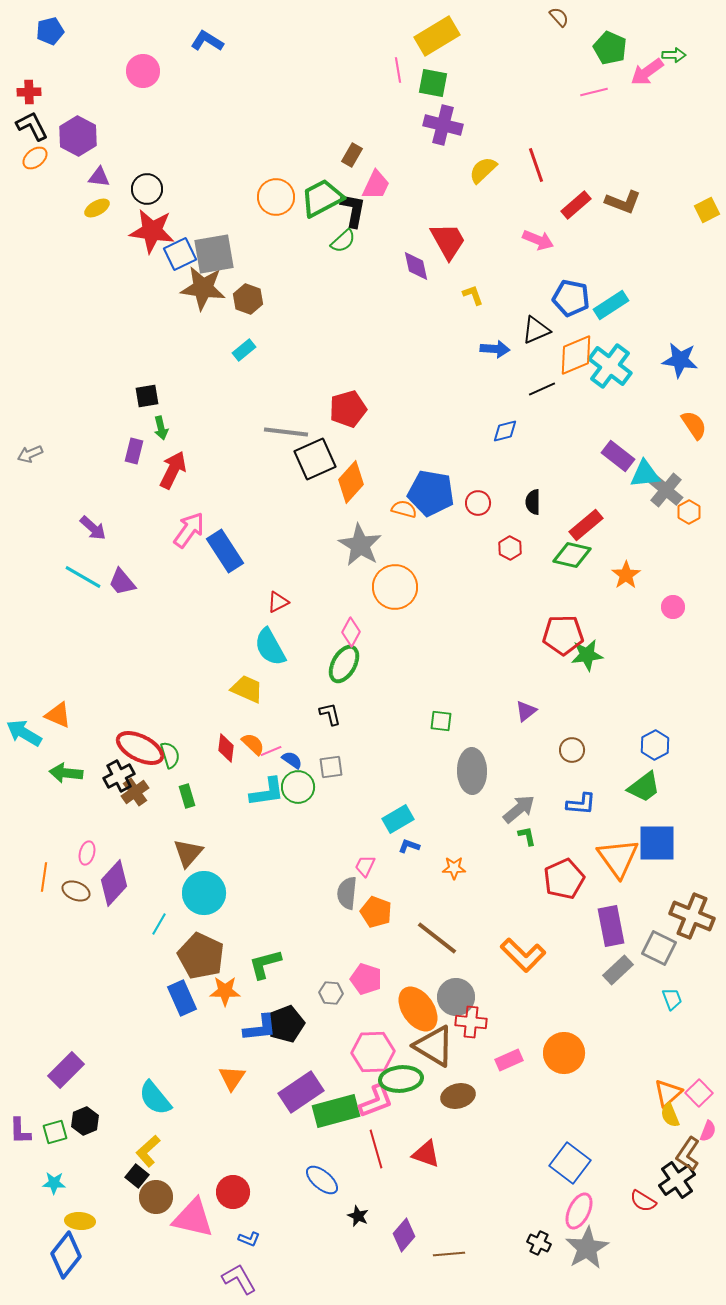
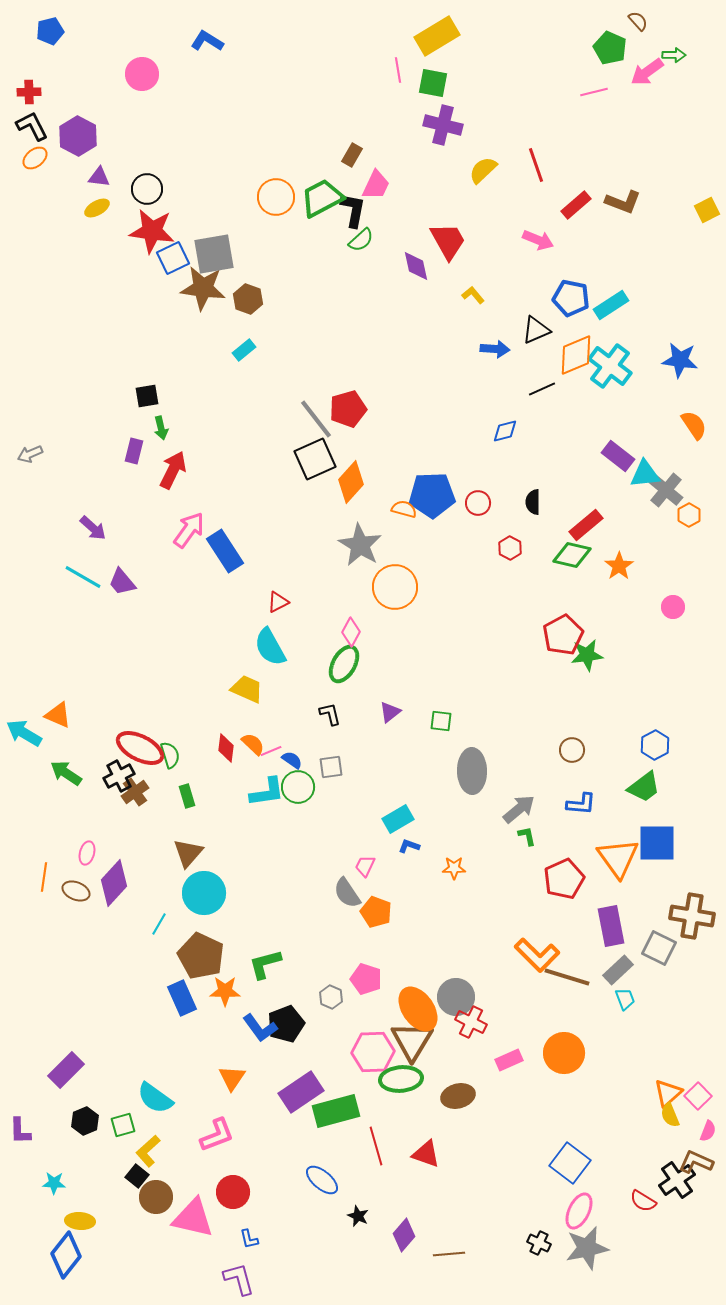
brown semicircle at (559, 17): moved 79 px right, 4 px down
pink circle at (143, 71): moved 1 px left, 3 px down
green semicircle at (343, 241): moved 18 px right, 1 px up
blue square at (180, 254): moved 7 px left, 4 px down
yellow L-shape at (473, 295): rotated 20 degrees counterclockwise
gray line at (286, 432): moved 30 px right, 13 px up; rotated 45 degrees clockwise
blue pentagon at (431, 493): moved 1 px right, 2 px down; rotated 12 degrees counterclockwise
orange hexagon at (689, 512): moved 3 px down
orange star at (626, 575): moved 7 px left, 9 px up
red pentagon at (563, 635): rotated 27 degrees counterclockwise
purple triangle at (526, 711): moved 136 px left, 1 px down
green arrow at (66, 773): rotated 28 degrees clockwise
gray semicircle at (347, 893): rotated 40 degrees counterclockwise
brown cross at (692, 916): rotated 12 degrees counterclockwise
brown line at (437, 938): moved 130 px right, 39 px down; rotated 21 degrees counterclockwise
orange L-shape at (523, 955): moved 14 px right
gray hexagon at (331, 993): moved 4 px down; rotated 20 degrees clockwise
cyan trapezoid at (672, 999): moved 47 px left
red cross at (471, 1022): rotated 20 degrees clockwise
blue L-shape at (260, 1028): rotated 60 degrees clockwise
brown triangle at (434, 1046): moved 22 px left, 5 px up; rotated 30 degrees clockwise
pink square at (699, 1093): moved 1 px left, 3 px down
cyan semicircle at (155, 1098): rotated 15 degrees counterclockwise
pink L-shape at (376, 1101): moved 159 px left, 34 px down
green square at (55, 1132): moved 68 px right, 7 px up
red line at (376, 1149): moved 3 px up
brown L-shape at (688, 1154): moved 8 px right, 8 px down; rotated 80 degrees clockwise
blue L-shape at (249, 1239): rotated 55 degrees clockwise
gray star at (587, 1248): rotated 18 degrees clockwise
purple L-shape at (239, 1279): rotated 15 degrees clockwise
